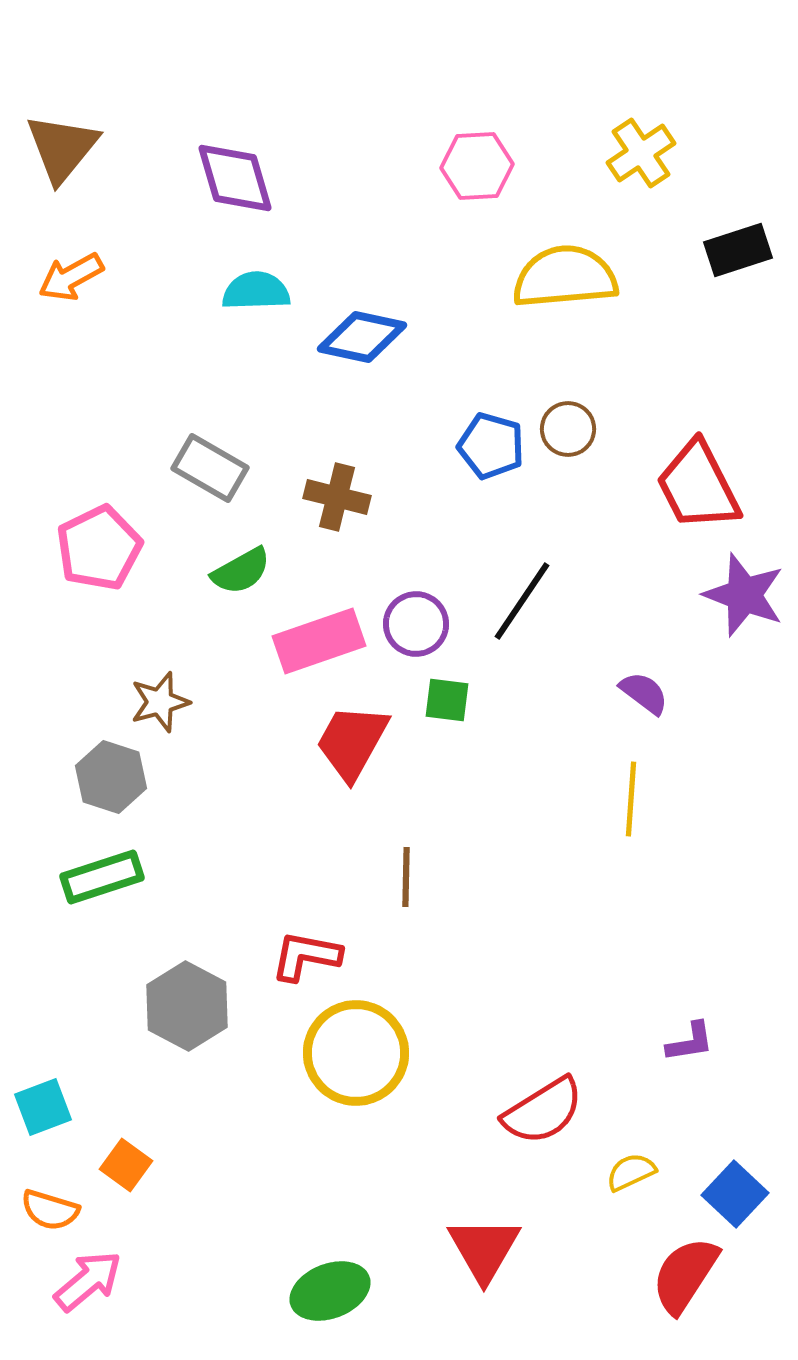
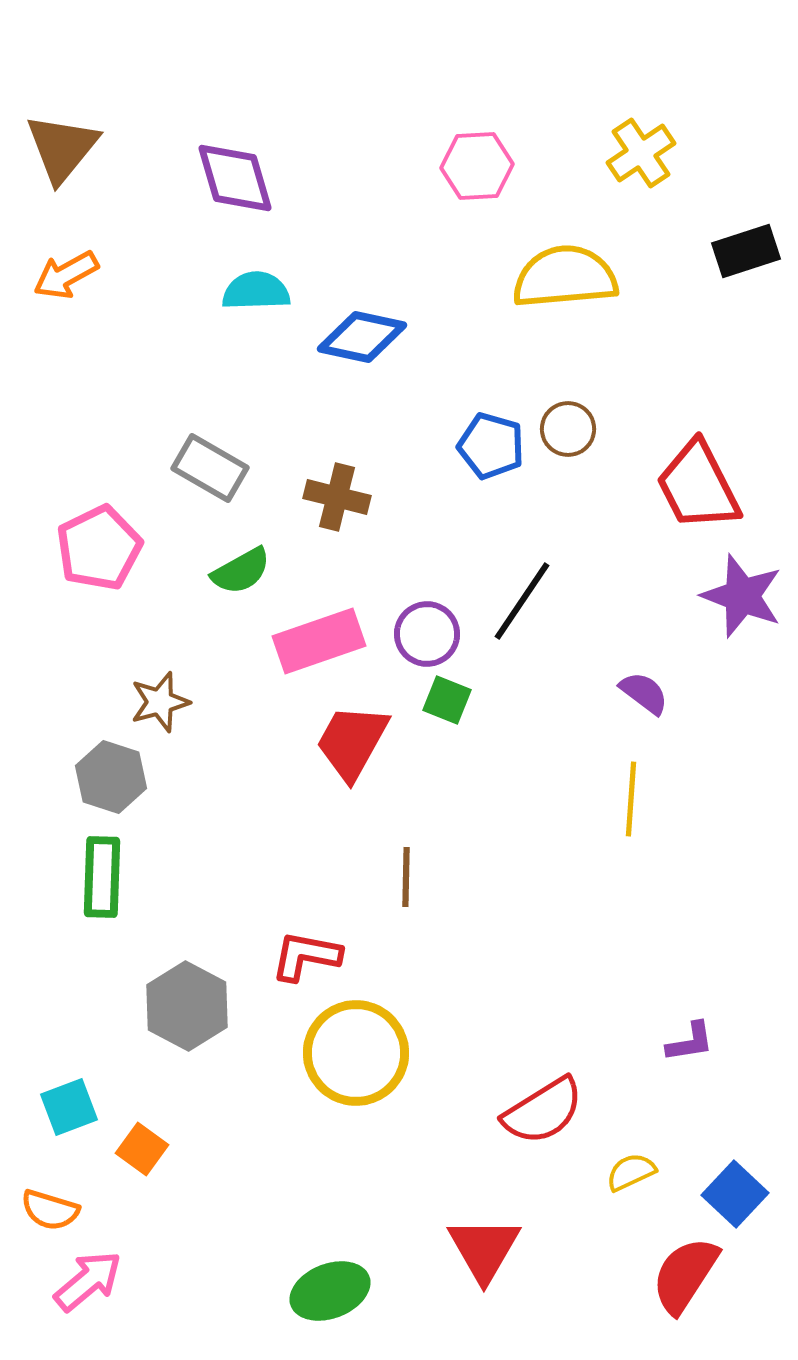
black rectangle at (738, 250): moved 8 px right, 1 px down
orange arrow at (71, 277): moved 5 px left, 2 px up
purple star at (744, 595): moved 2 px left, 1 px down
purple circle at (416, 624): moved 11 px right, 10 px down
green square at (447, 700): rotated 15 degrees clockwise
green rectangle at (102, 877): rotated 70 degrees counterclockwise
cyan square at (43, 1107): moved 26 px right
orange square at (126, 1165): moved 16 px right, 16 px up
